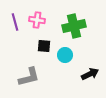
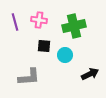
pink cross: moved 2 px right
gray L-shape: rotated 10 degrees clockwise
